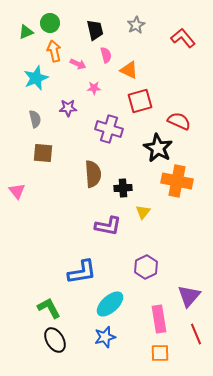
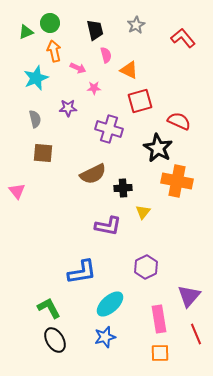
pink arrow: moved 4 px down
brown semicircle: rotated 68 degrees clockwise
